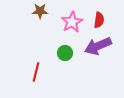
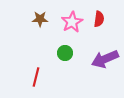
brown star: moved 8 px down
red semicircle: moved 1 px up
purple arrow: moved 7 px right, 13 px down
red line: moved 5 px down
